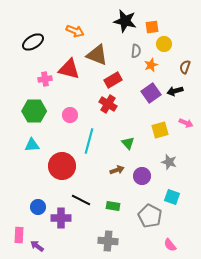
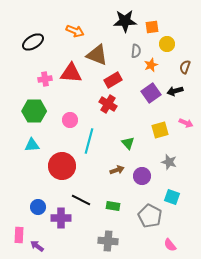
black star: rotated 15 degrees counterclockwise
yellow circle: moved 3 px right
red triangle: moved 2 px right, 4 px down; rotated 10 degrees counterclockwise
pink circle: moved 5 px down
